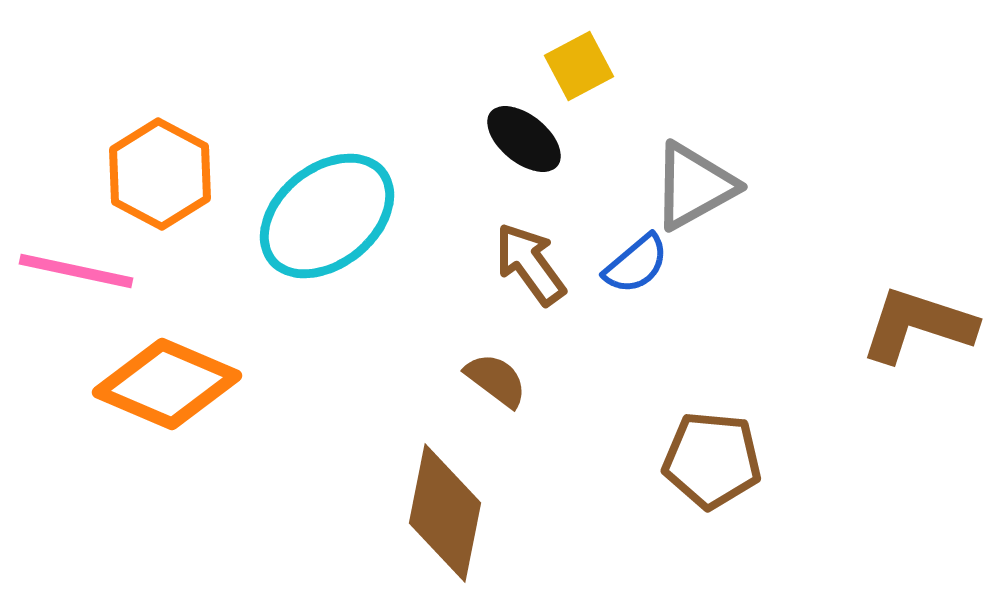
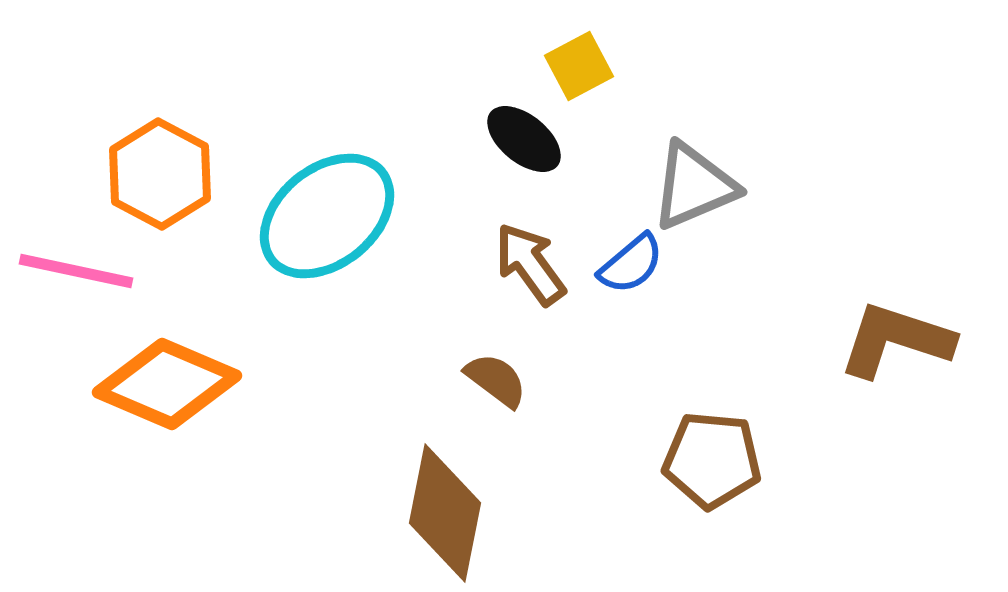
gray triangle: rotated 6 degrees clockwise
blue semicircle: moved 5 px left
brown L-shape: moved 22 px left, 15 px down
